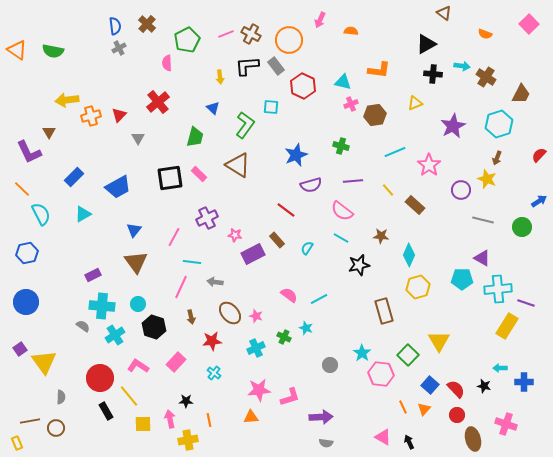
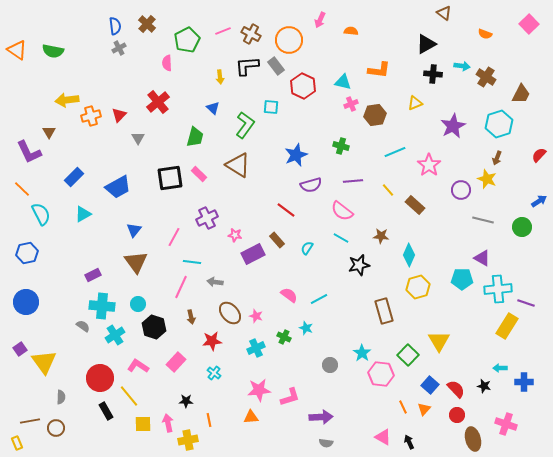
pink line at (226, 34): moved 3 px left, 3 px up
pink arrow at (170, 419): moved 2 px left, 4 px down
